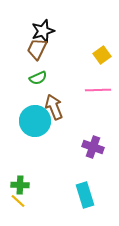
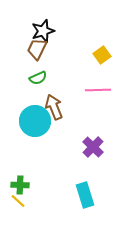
purple cross: rotated 25 degrees clockwise
